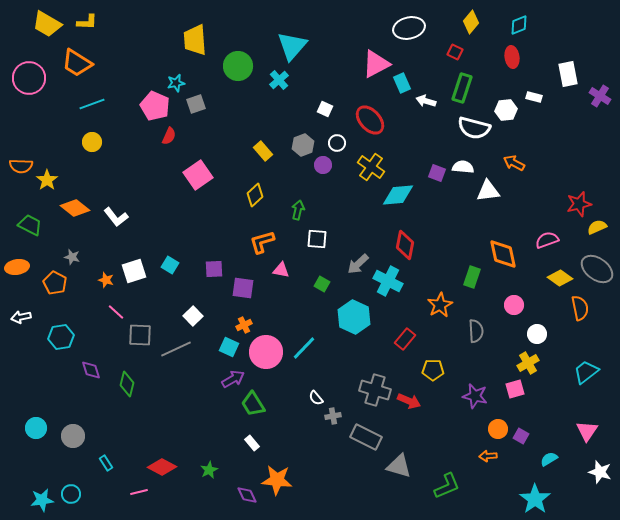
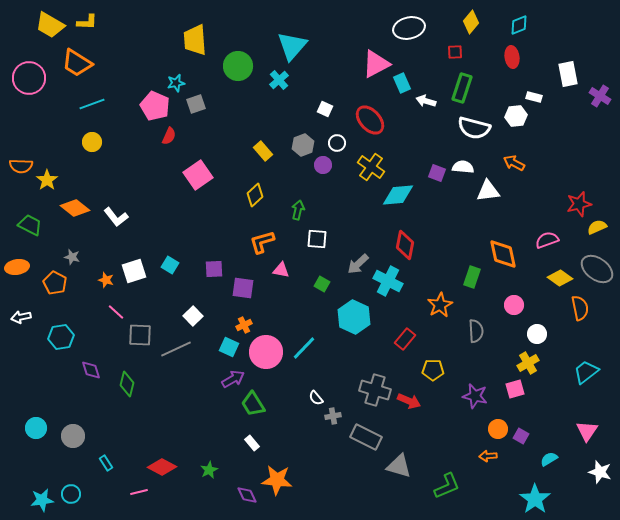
yellow trapezoid at (47, 24): moved 3 px right, 1 px down
red square at (455, 52): rotated 28 degrees counterclockwise
white hexagon at (506, 110): moved 10 px right, 6 px down
